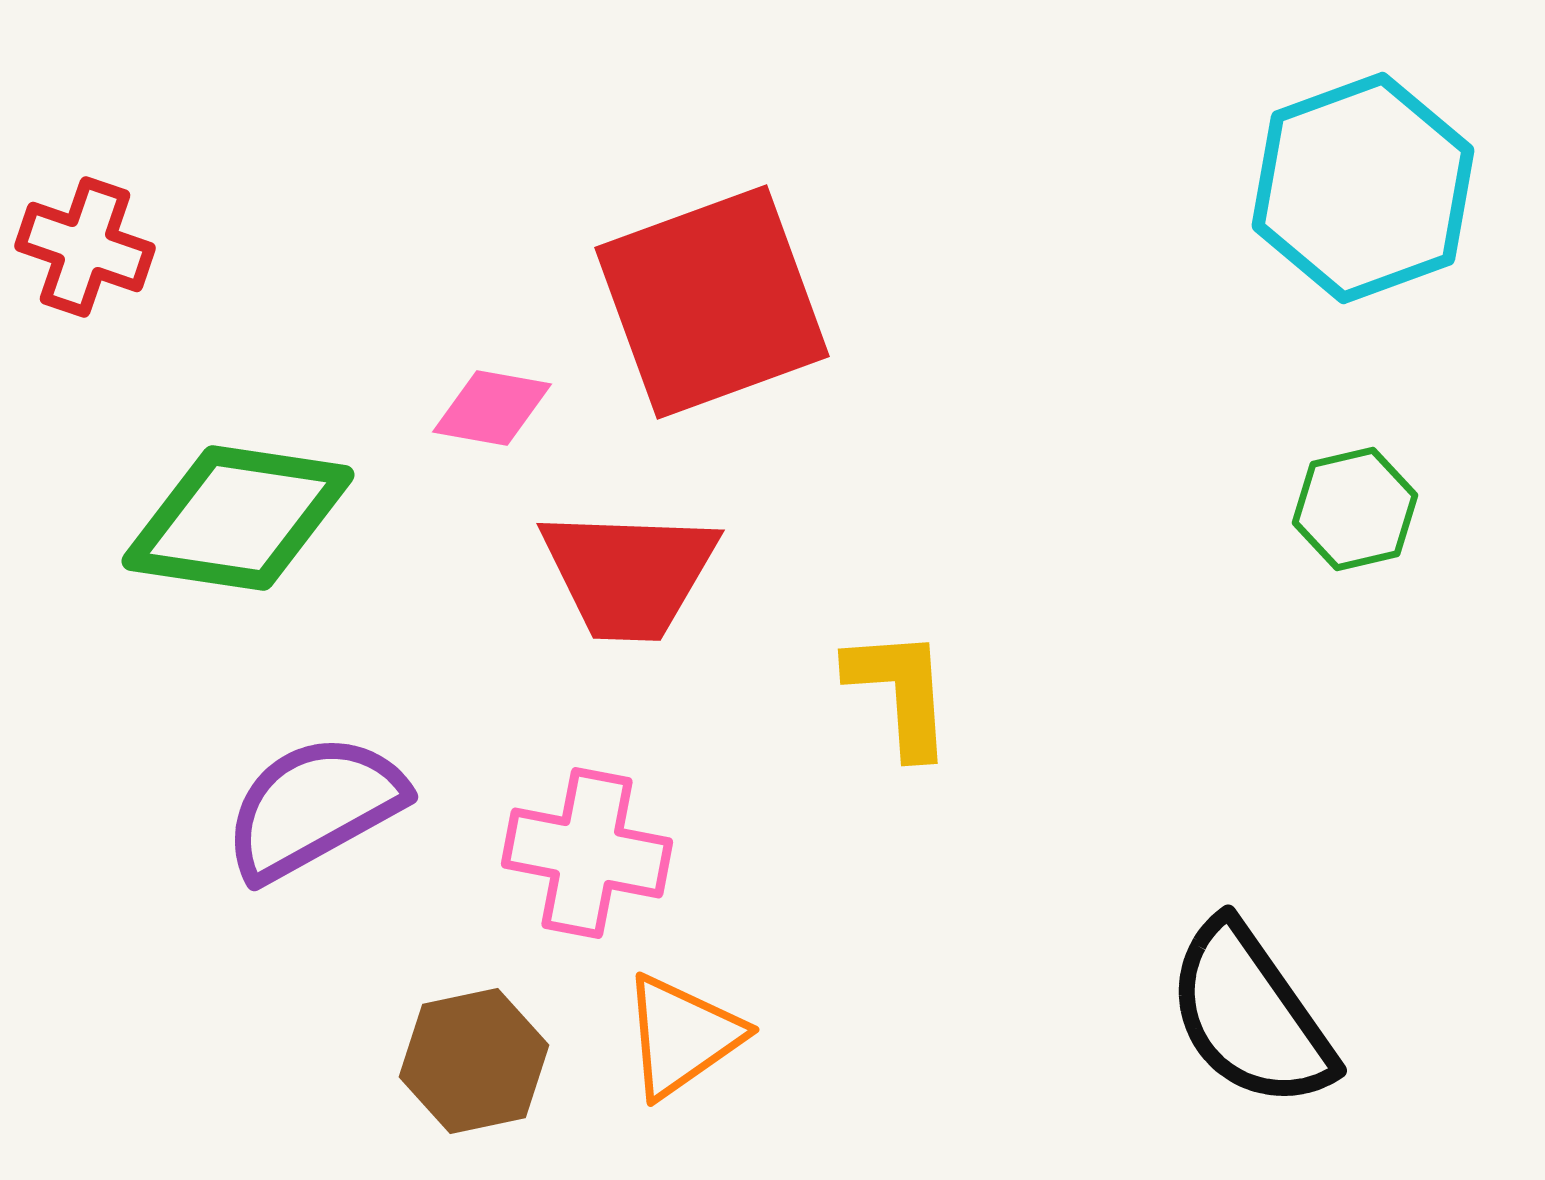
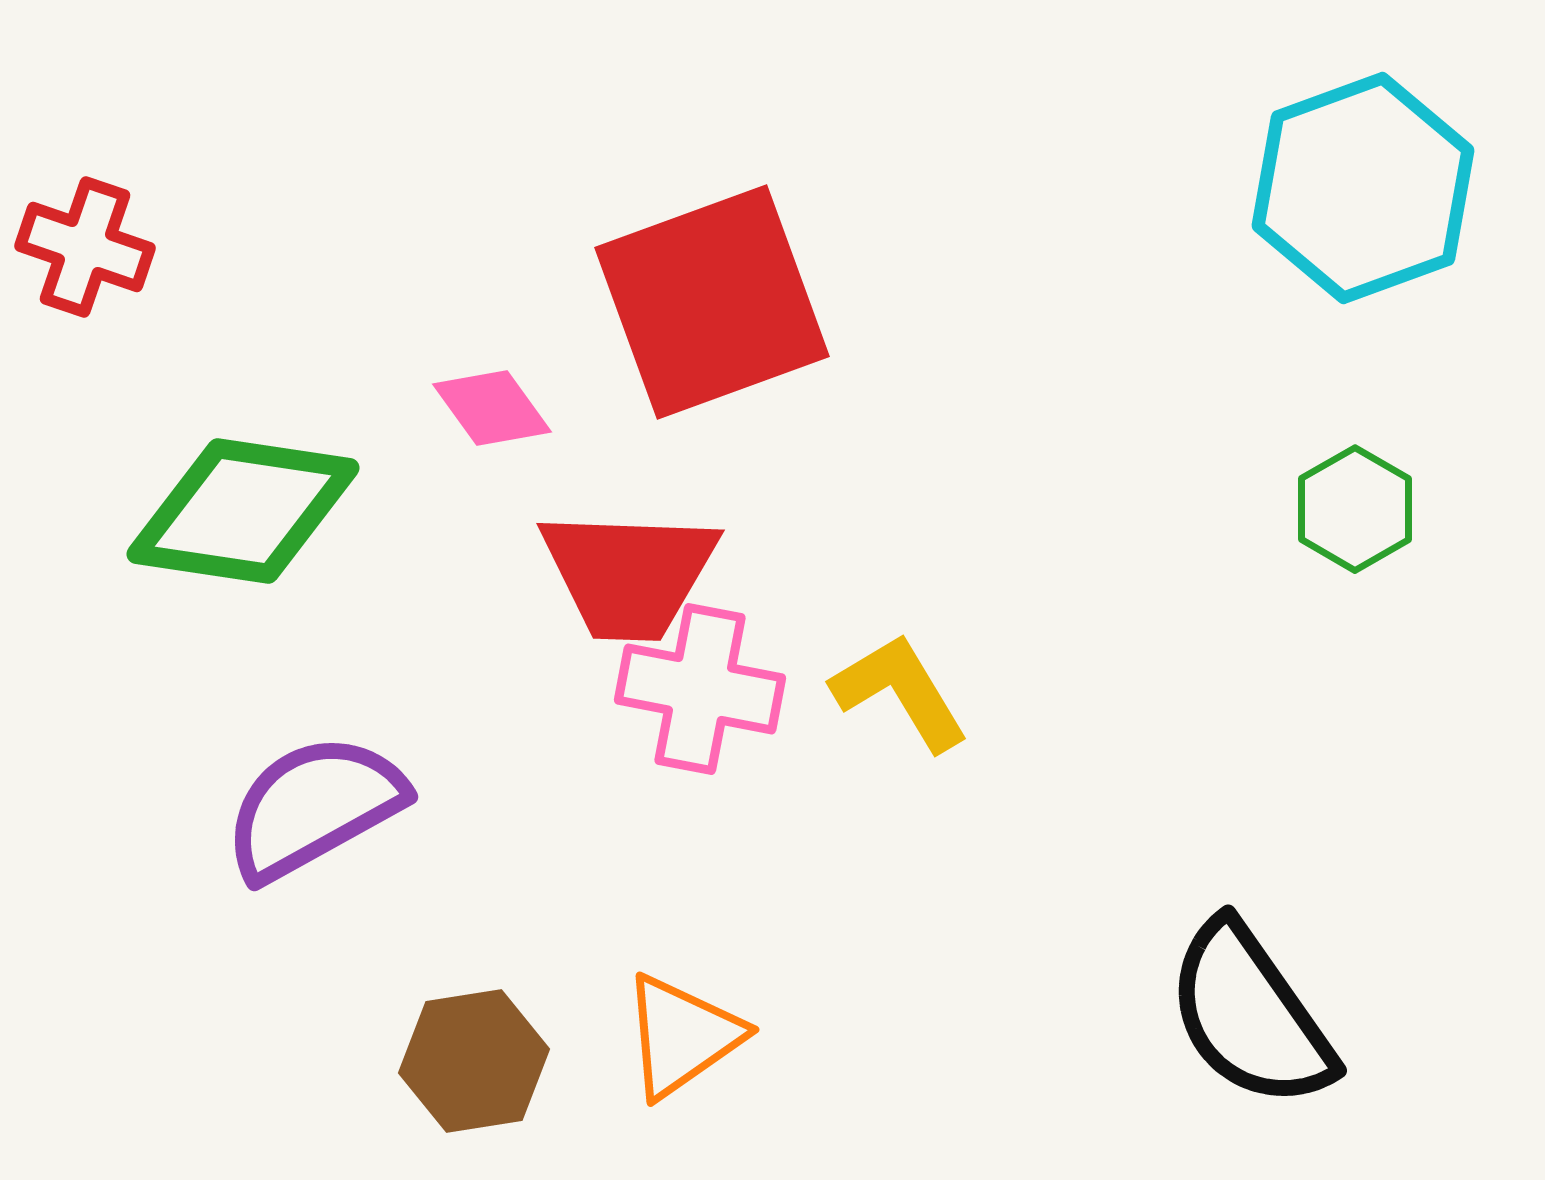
pink diamond: rotated 44 degrees clockwise
green hexagon: rotated 17 degrees counterclockwise
green diamond: moved 5 px right, 7 px up
yellow L-shape: rotated 27 degrees counterclockwise
pink cross: moved 113 px right, 164 px up
brown hexagon: rotated 3 degrees clockwise
